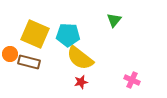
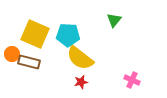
orange circle: moved 2 px right
